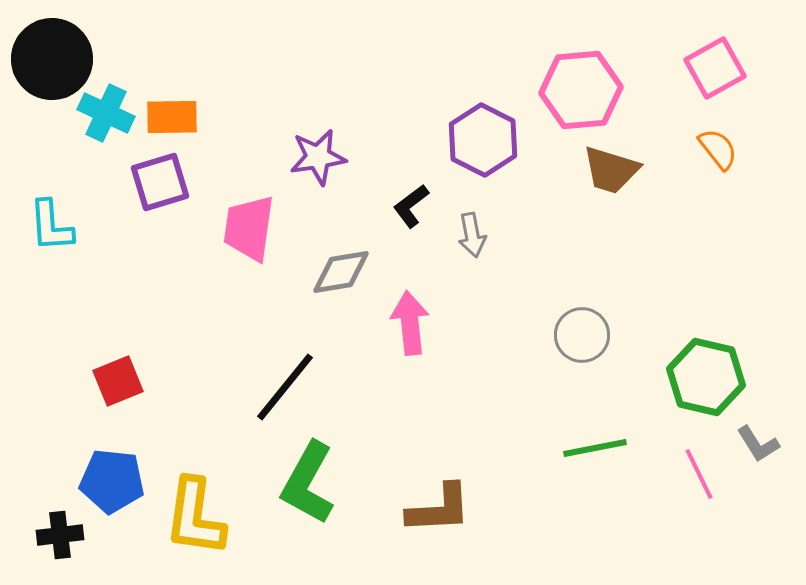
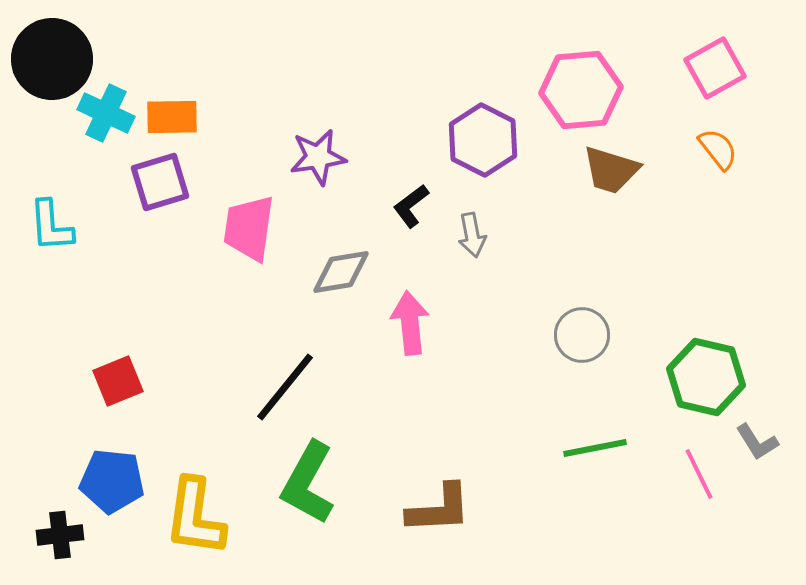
gray L-shape: moved 1 px left, 2 px up
